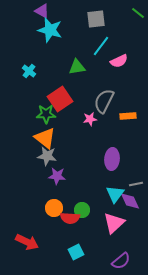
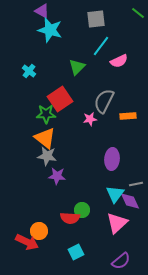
green triangle: rotated 36 degrees counterclockwise
orange circle: moved 15 px left, 23 px down
pink triangle: moved 3 px right
